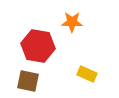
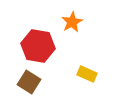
orange star: rotated 30 degrees counterclockwise
brown square: moved 1 px right, 1 px down; rotated 20 degrees clockwise
